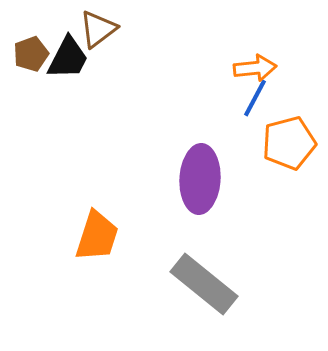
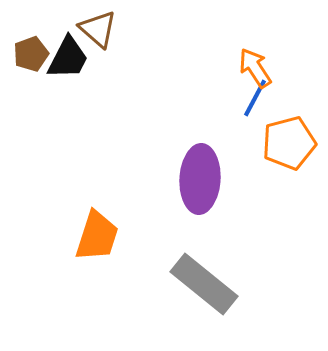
brown triangle: rotated 42 degrees counterclockwise
orange arrow: rotated 117 degrees counterclockwise
